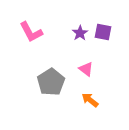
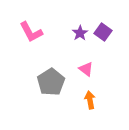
purple square: rotated 24 degrees clockwise
orange arrow: rotated 42 degrees clockwise
